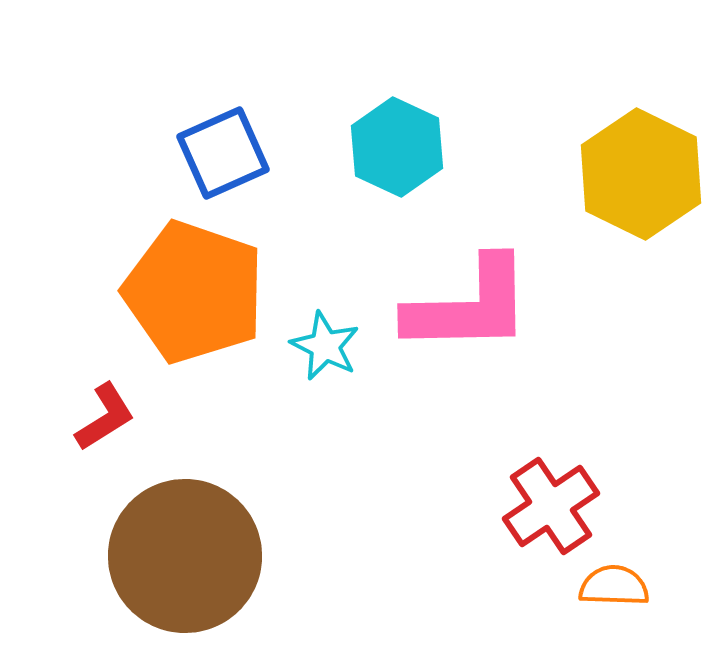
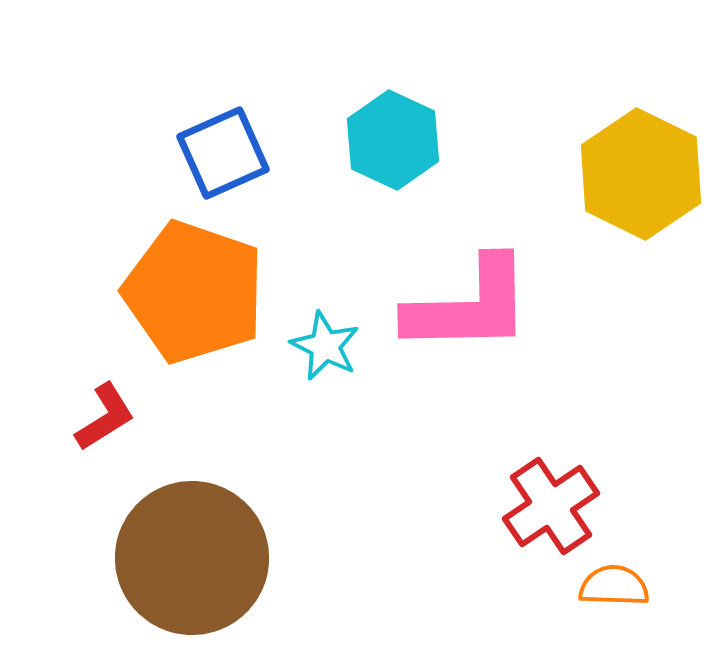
cyan hexagon: moved 4 px left, 7 px up
brown circle: moved 7 px right, 2 px down
